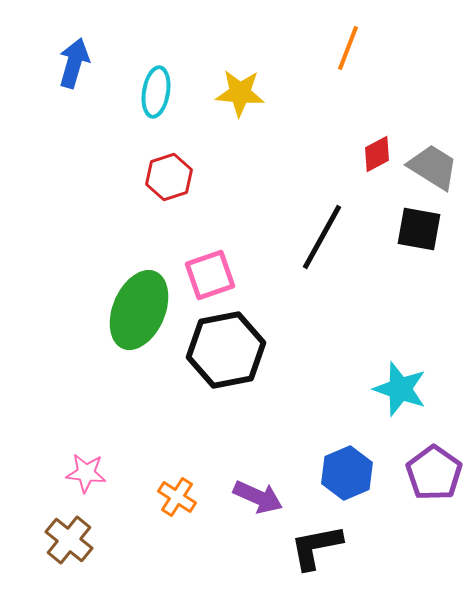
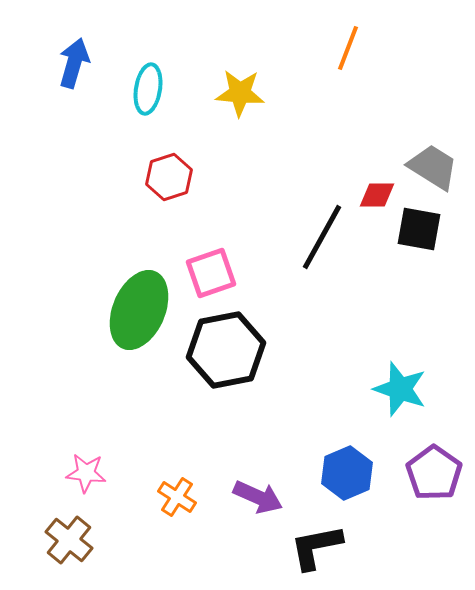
cyan ellipse: moved 8 px left, 3 px up
red diamond: moved 41 px down; rotated 27 degrees clockwise
pink square: moved 1 px right, 2 px up
